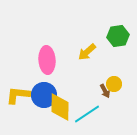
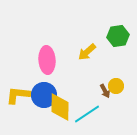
yellow circle: moved 2 px right, 2 px down
